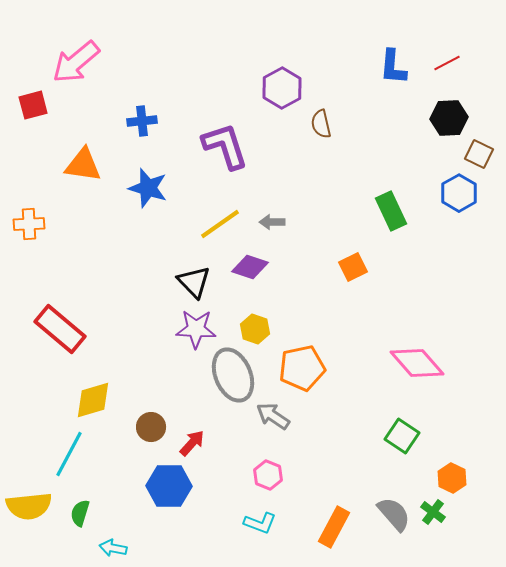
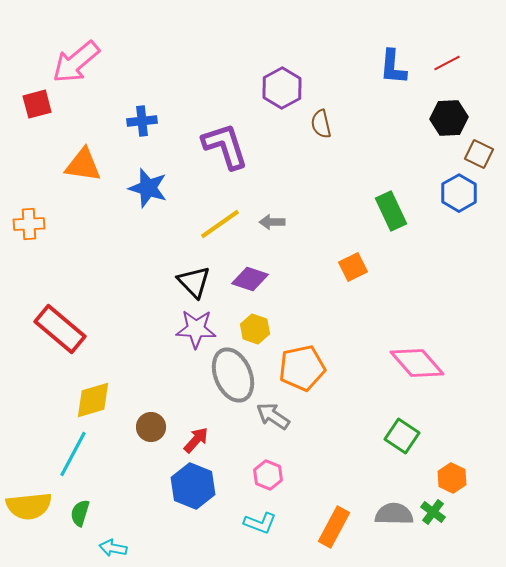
red square at (33, 105): moved 4 px right, 1 px up
purple diamond at (250, 267): moved 12 px down
red arrow at (192, 443): moved 4 px right, 3 px up
cyan line at (69, 454): moved 4 px right
blue hexagon at (169, 486): moved 24 px right; rotated 21 degrees clockwise
gray semicircle at (394, 514): rotated 48 degrees counterclockwise
